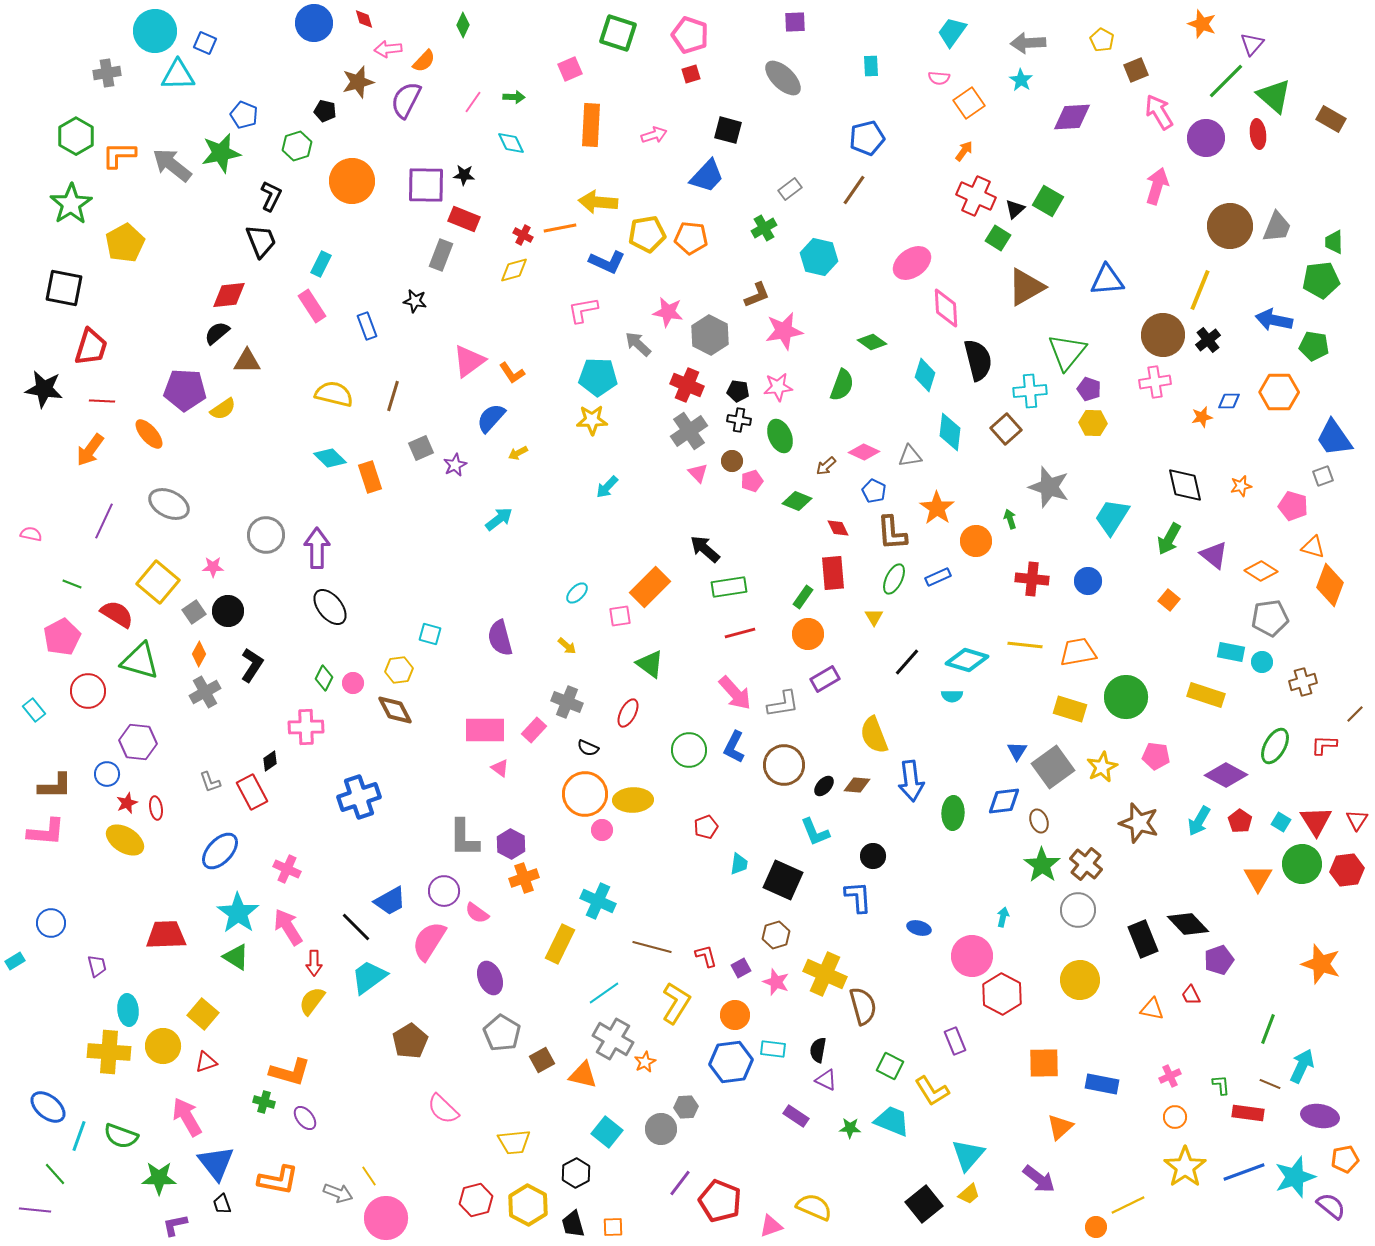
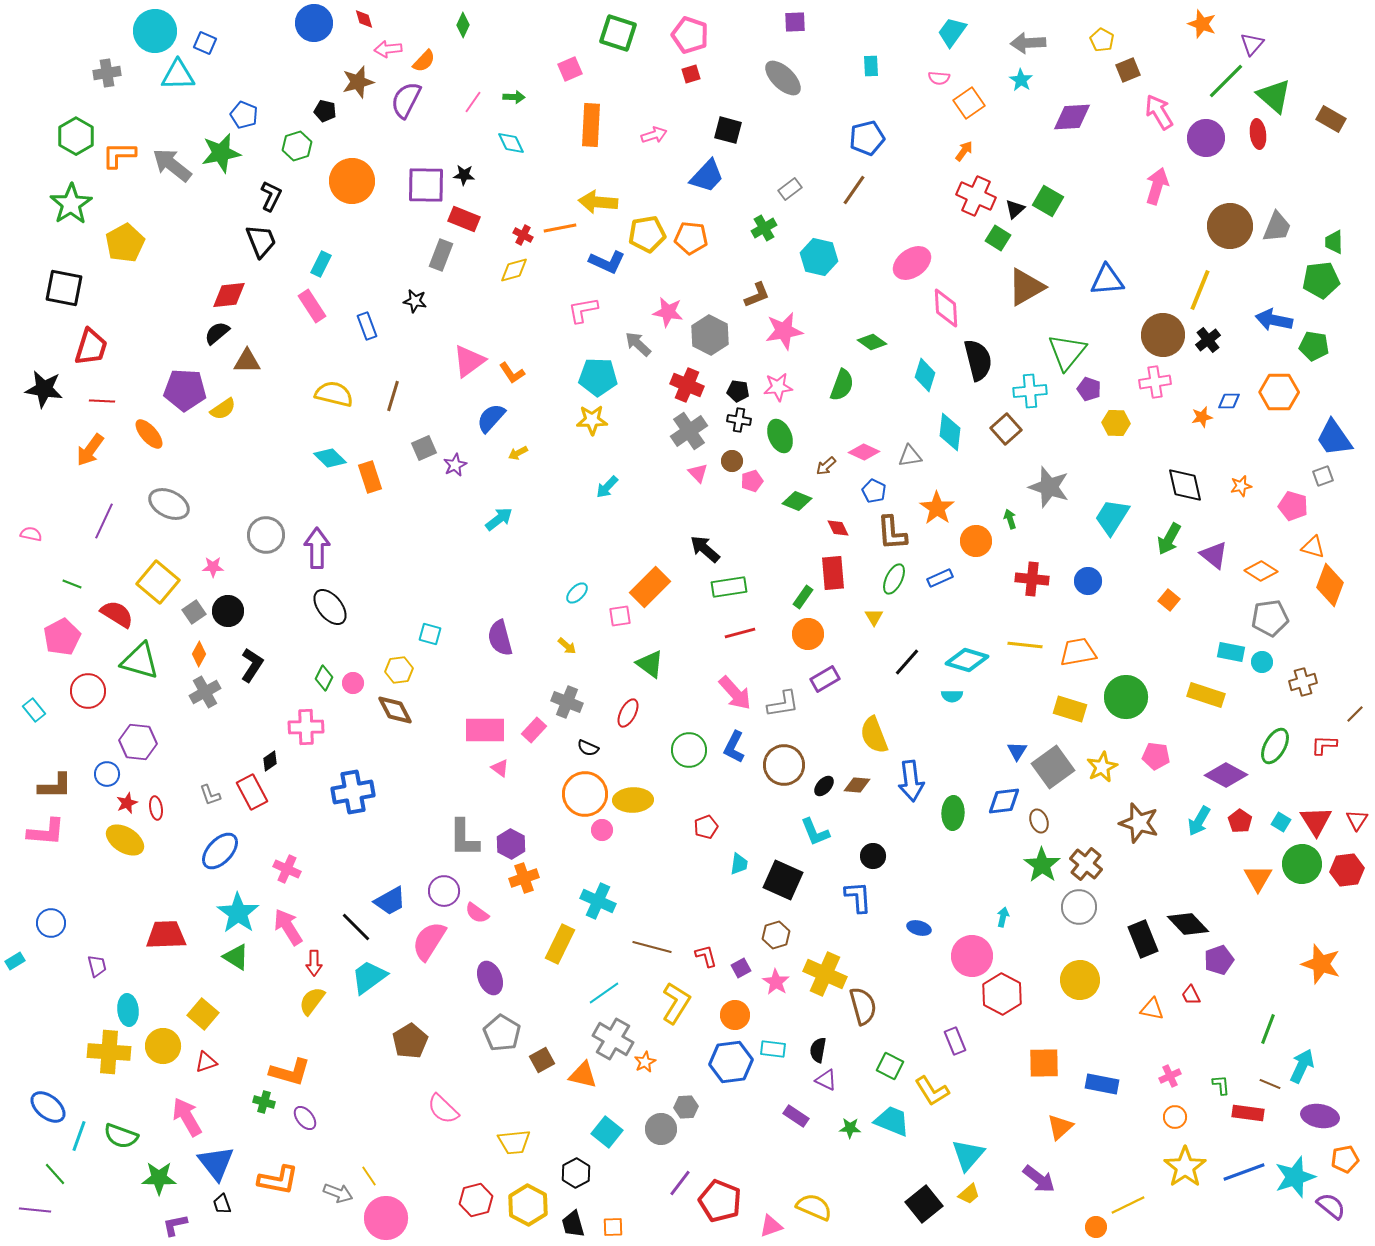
brown square at (1136, 70): moved 8 px left
yellow hexagon at (1093, 423): moved 23 px right
gray square at (421, 448): moved 3 px right
blue rectangle at (938, 577): moved 2 px right, 1 px down
gray L-shape at (210, 782): moved 13 px down
blue cross at (359, 797): moved 6 px left, 5 px up; rotated 9 degrees clockwise
gray circle at (1078, 910): moved 1 px right, 3 px up
pink star at (776, 982): rotated 12 degrees clockwise
